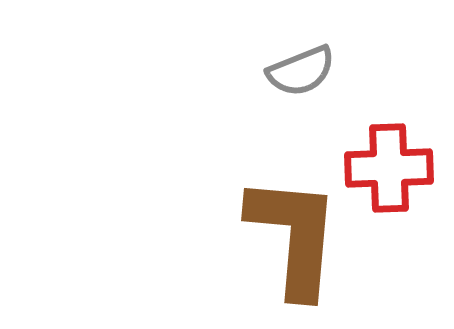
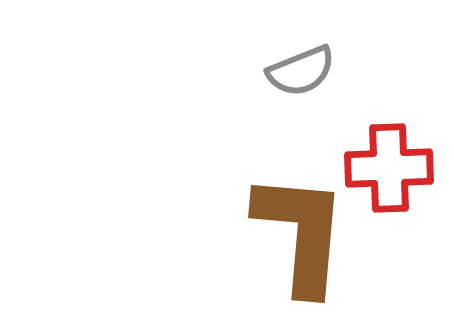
brown L-shape: moved 7 px right, 3 px up
